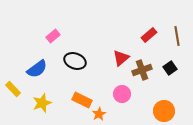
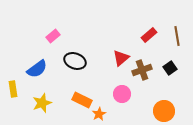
yellow rectangle: rotated 35 degrees clockwise
